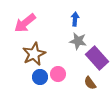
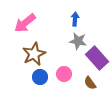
pink circle: moved 6 px right
